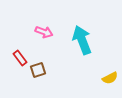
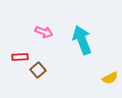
red rectangle: moved 1 px up; rotated 56 degrees counterclockwise
brown square: rotated 21 degrees counterclockwise
